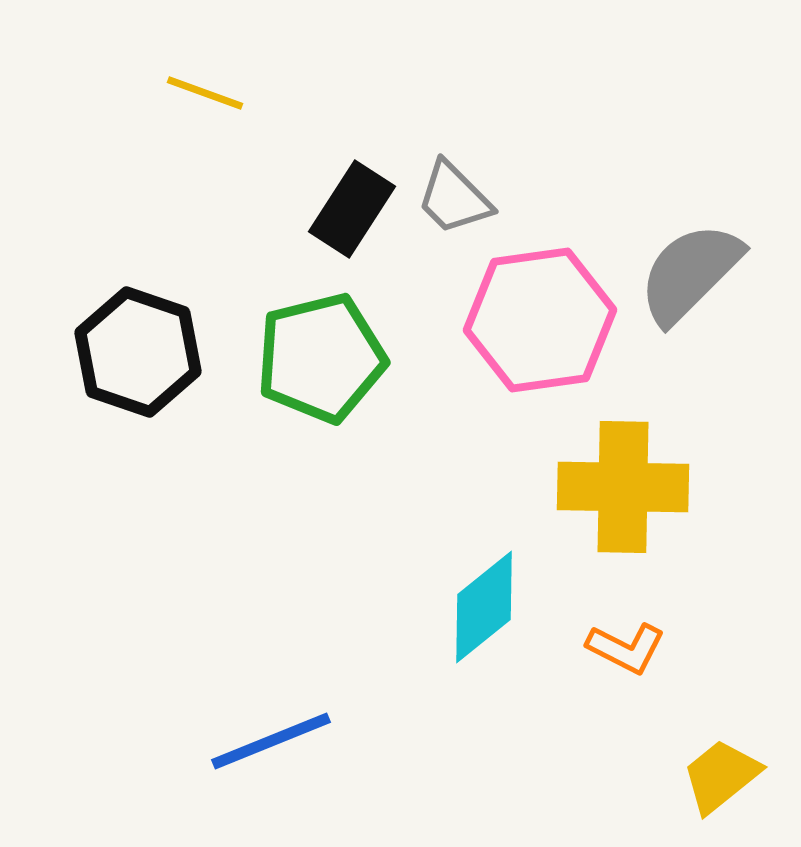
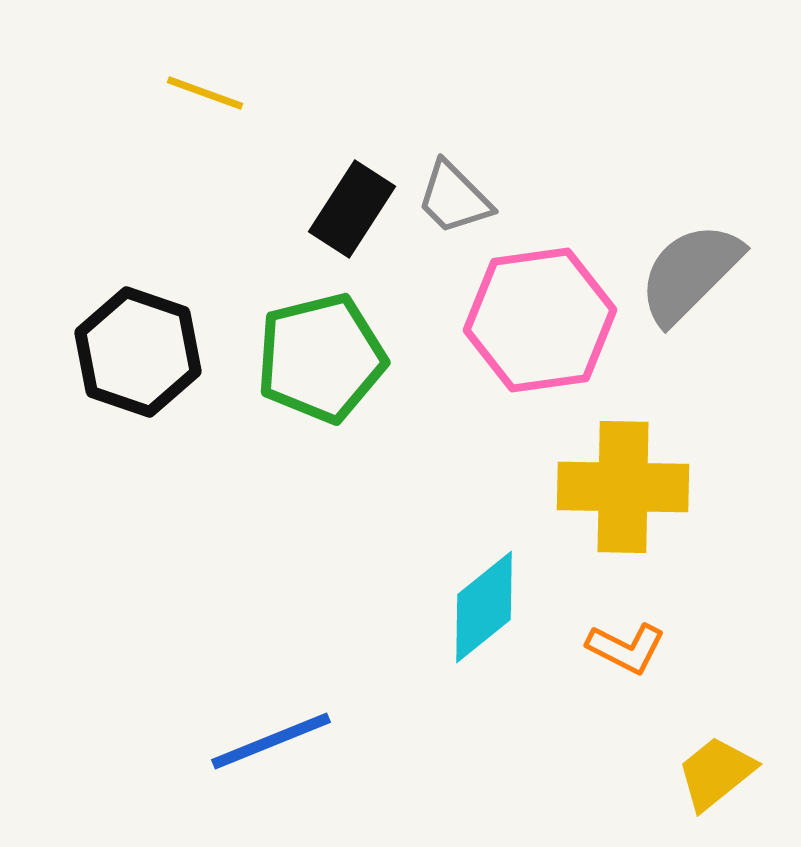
yellow trapezoid: moved 5 px left, 3 px up
